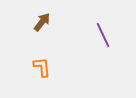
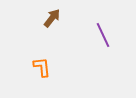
brown arrow: moved 10 px right, 4 px up
